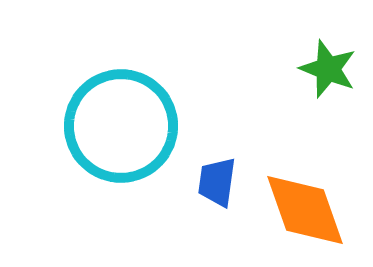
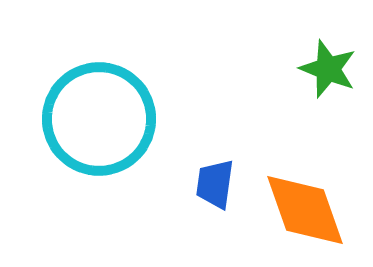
cyan circle: moved 22 px left, 7 px up
blue trapezoid: moved 2 px left, 2 px down
